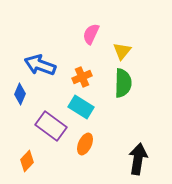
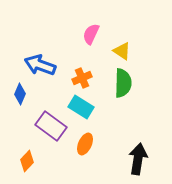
yellow triangle: rotated 36 degrees counterclockwise
orange cross: moved 1 px down
